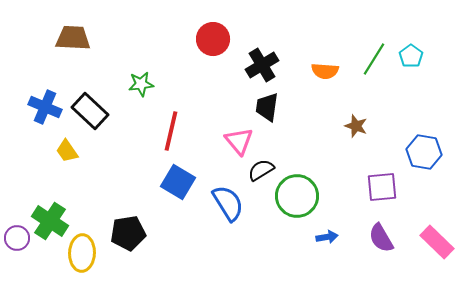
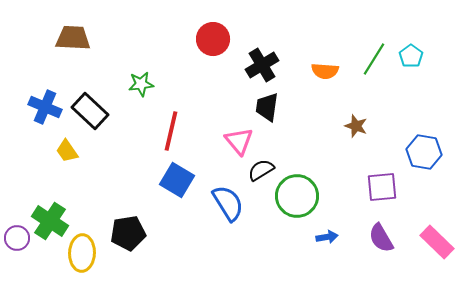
blue square: moved 1 px left, 2 px up
